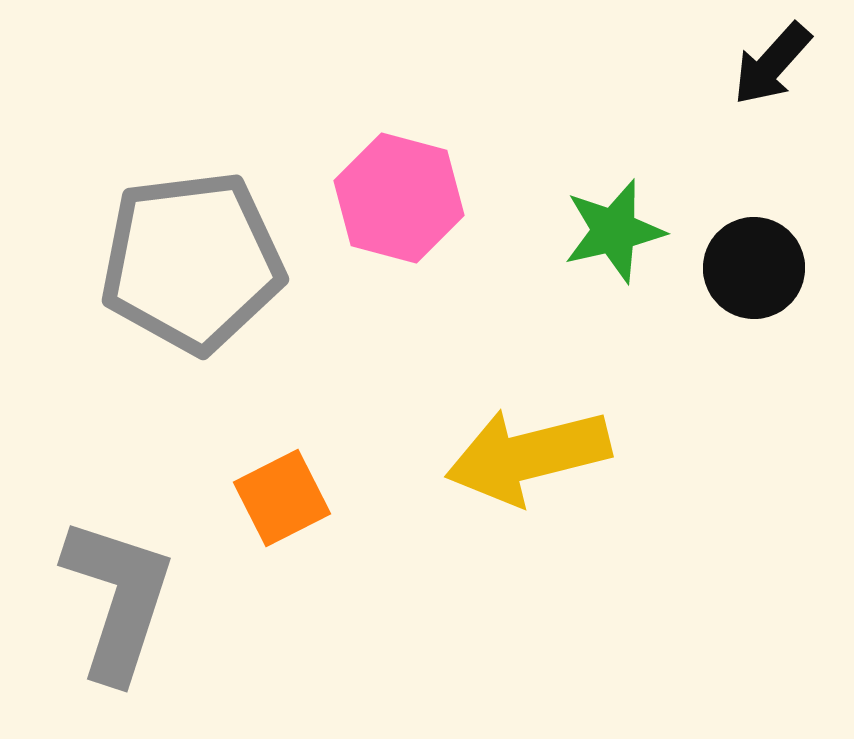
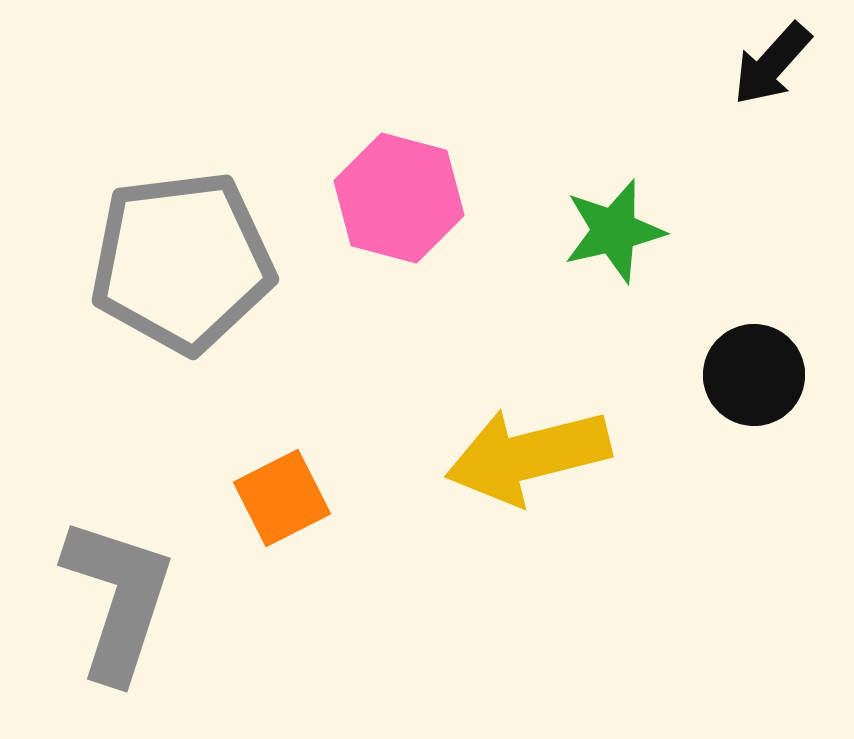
gray pentagon: moved 10 px left
black circle: moved 107 px down
